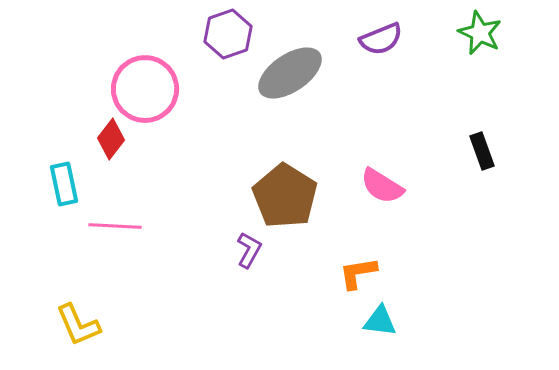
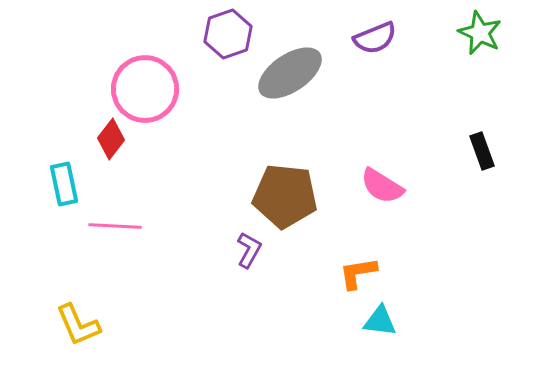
purple semicircle: moved 6 px left, 1 px up
brown pentagon: rotated 26 degrees counterclockwise
